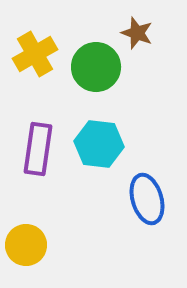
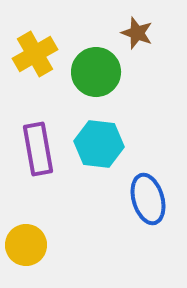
green circle: moved 5 px down
purple rectangle: rotated 18 degrees counterclockwise
blue ellipse: moved 1 px right
